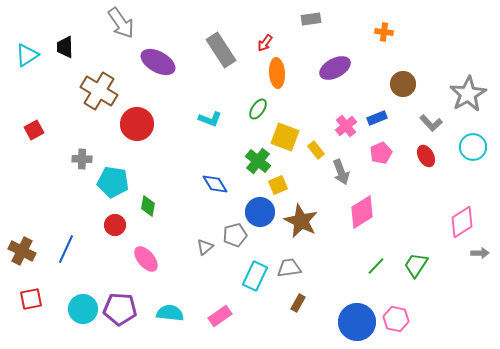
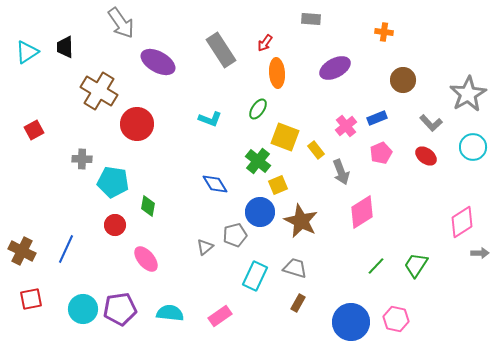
gray rectangle at (311, 19): rotated 12 degrees clockwise
cyan triangle at (27, 55): moved 3 px up
brown circle at (403, 84): moved 4 px up
red ellipse at (426, 156): rotated 25 degrees counterclockwise
gray trapezoid at (289, 268): moved 6 px right; rotated 25 degrees clockwise
purple pentagon at (120, 309): rotated 12 degrees counterclockwise
blue circle at (357, 322): moved 6 px left
